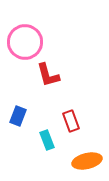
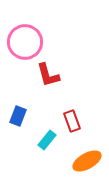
red rectangle: moved 1 px right
cyan rectangle: rotated 60 degrees clockwise
orange ellipse: rotated 16 degrees counterclockwise
